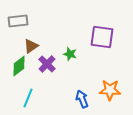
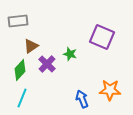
purple square: rotated 15 degrees clockwise
green diamond: moved 1 px right, 4 px down; rotated 10 degrees counterclockwise
cyan line: moved 6 px left
